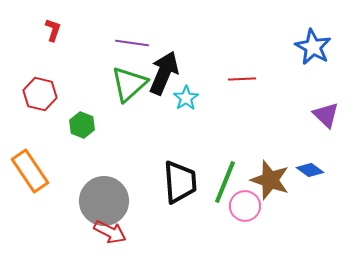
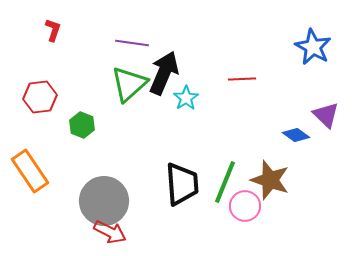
red hexagon: moved 3 px down; rotated 20 degrees counterclockwise
blue diamond: moved 14 px left, 35 px up
black trapezoid: moved 2 px right, 2 px down
